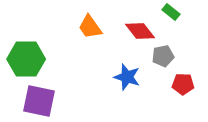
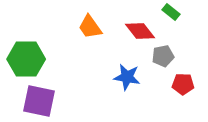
blue star: rotated 8 degrees counterclockwise
